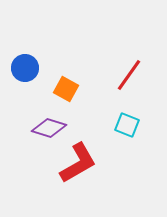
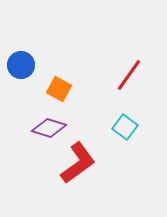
blue circle: moved 4 px left, 3 px up
orange square: moved 7 px left
cyan square: moved 2 px left, 2 px down; rotated 15 degrees clockwise
red L-shape: rotated 6 degrees counterclockwise
